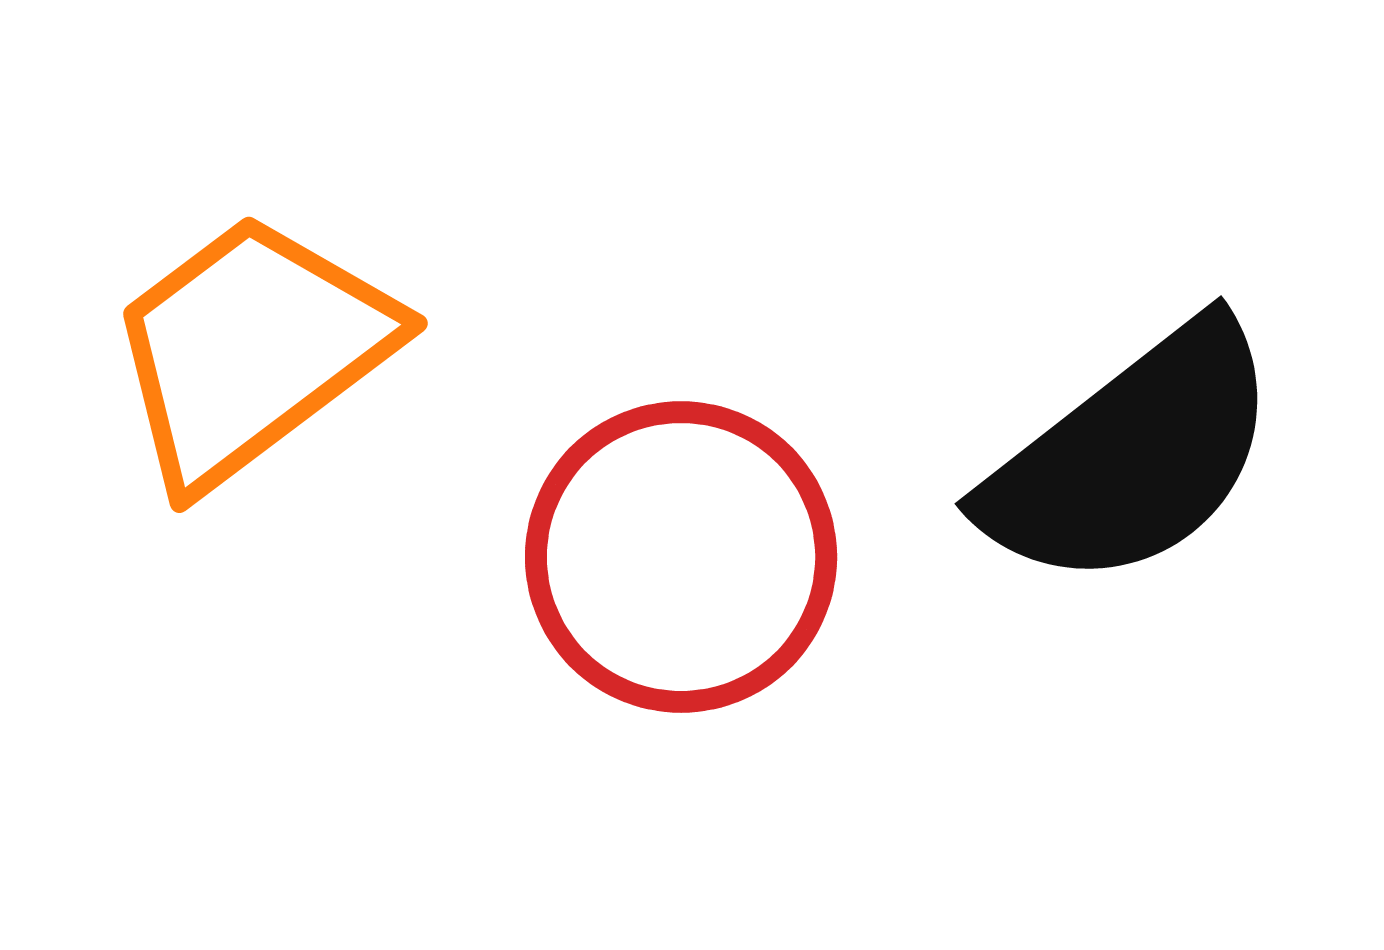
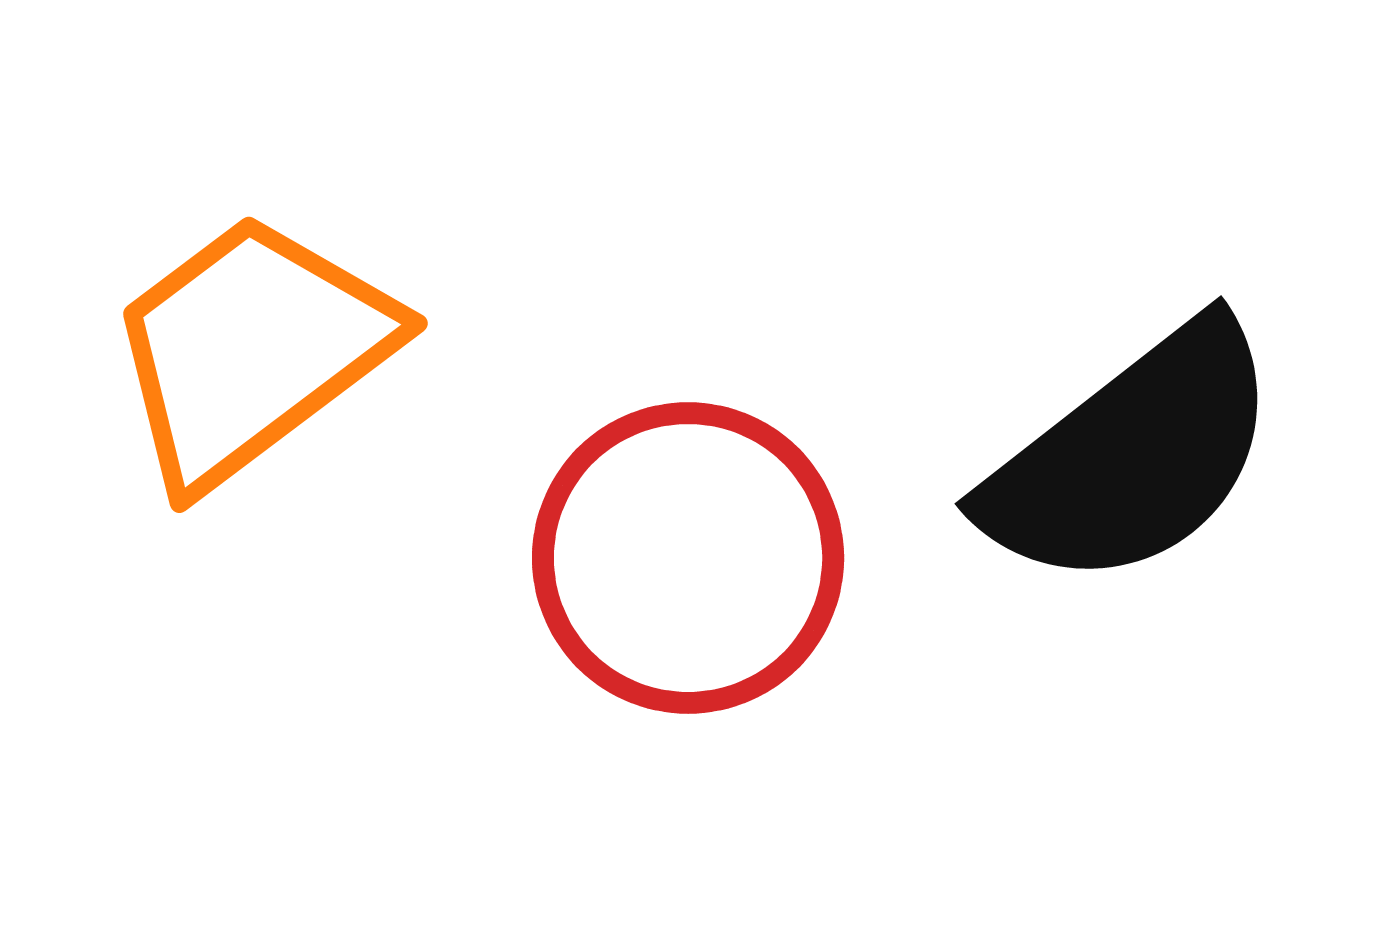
red circle: moved 7 px right, 1 px down
